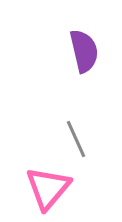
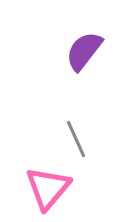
purple semicircle: rotated 129 degrees counterclockwise
